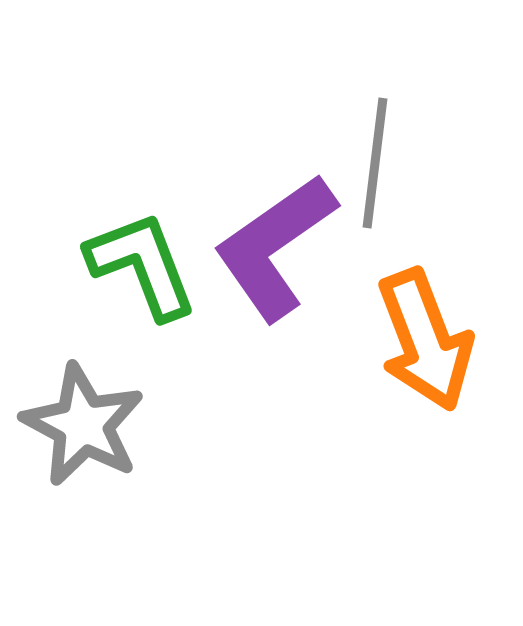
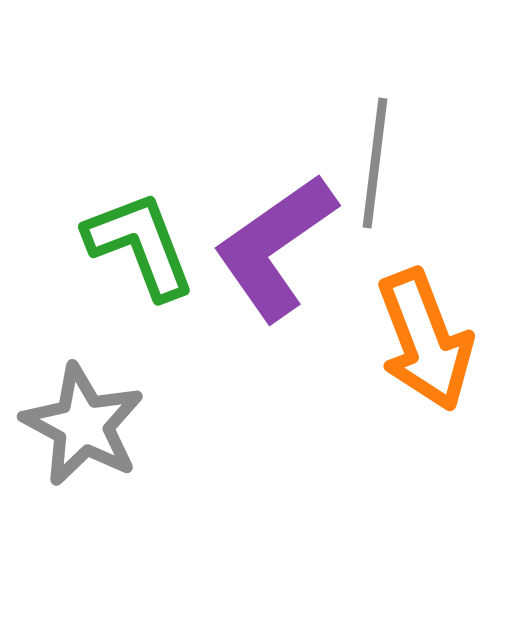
green L-shape: moved 2 px left, 20 px up
